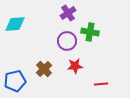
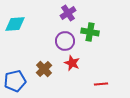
purple circle: moved 2 px left
red star: moved 3 px left, 3 px up; rotated 28 degrees clockwise
